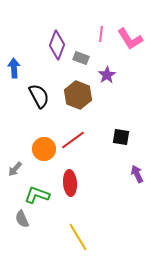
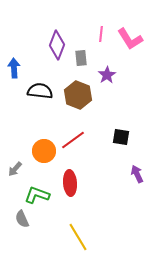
gray rectangle: rotated 63 degrees clockwise
black semicircle: moved 1 px right, 5 px up; rotated 55 degrees counterclockwise
orange circle: moved 2 px down
